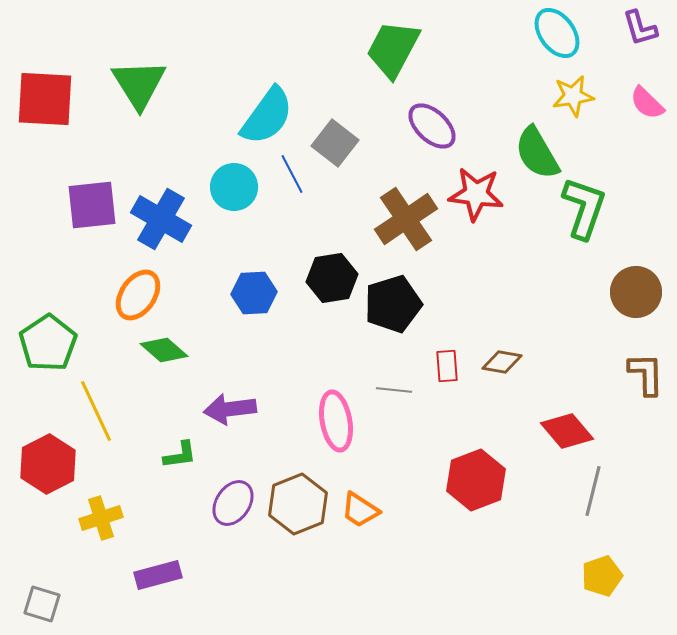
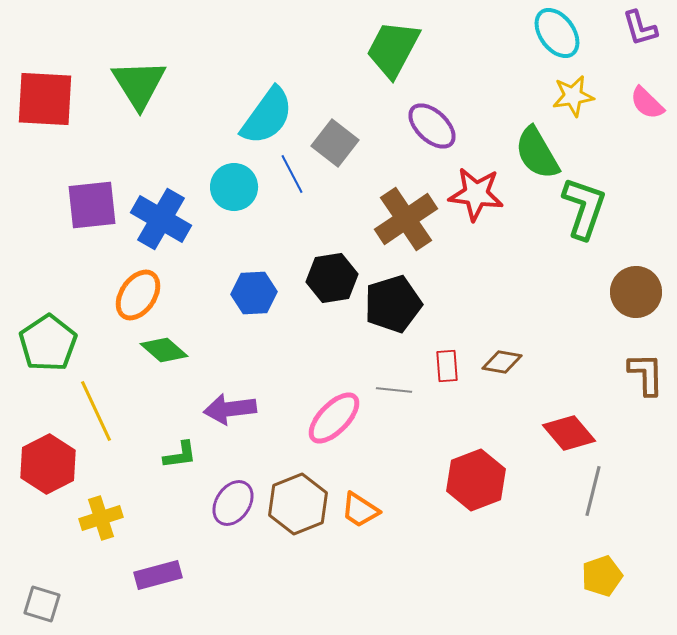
pink ellipse at (336, 421): moved 2 px left, 3 px up; rotated 54 degrees clockwise
red diamond at (567, 431): moved 2 px right, 2 px down
